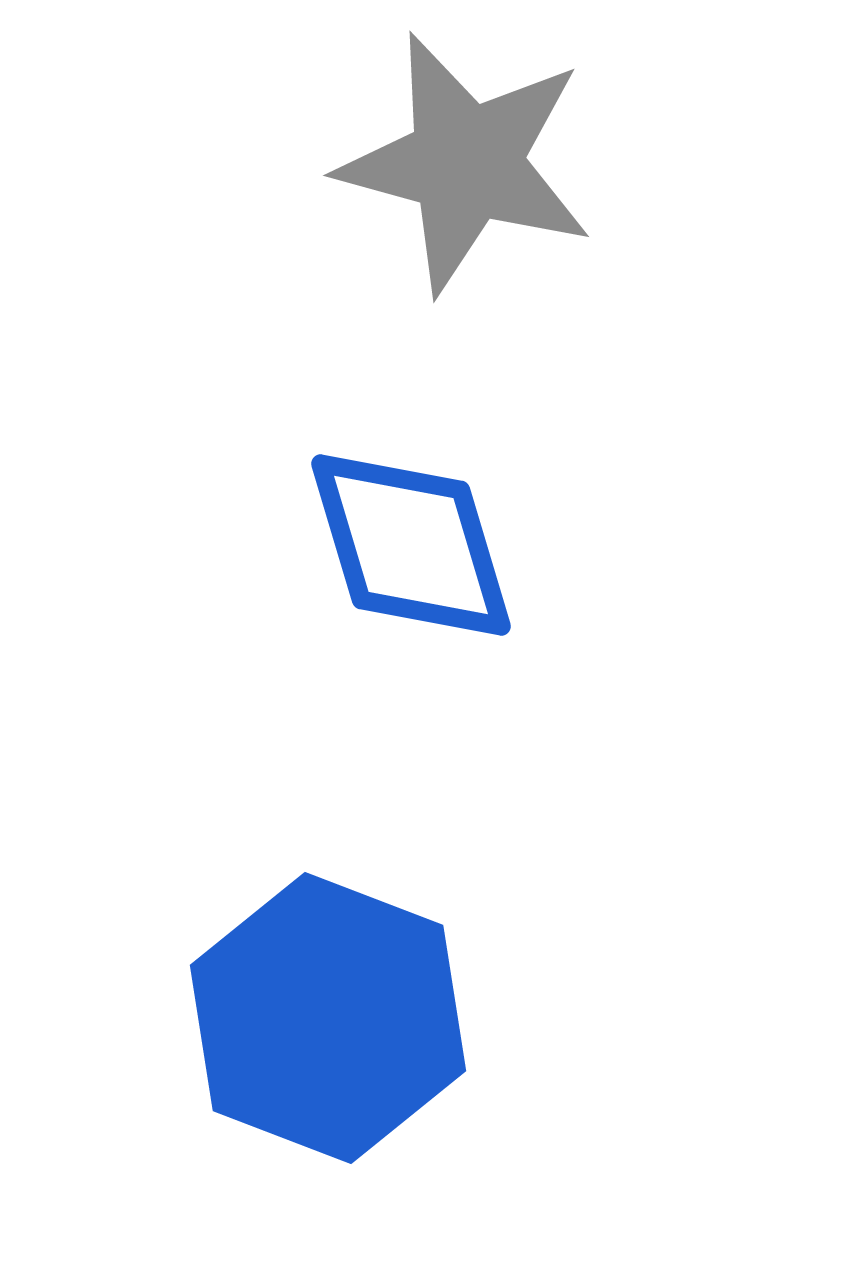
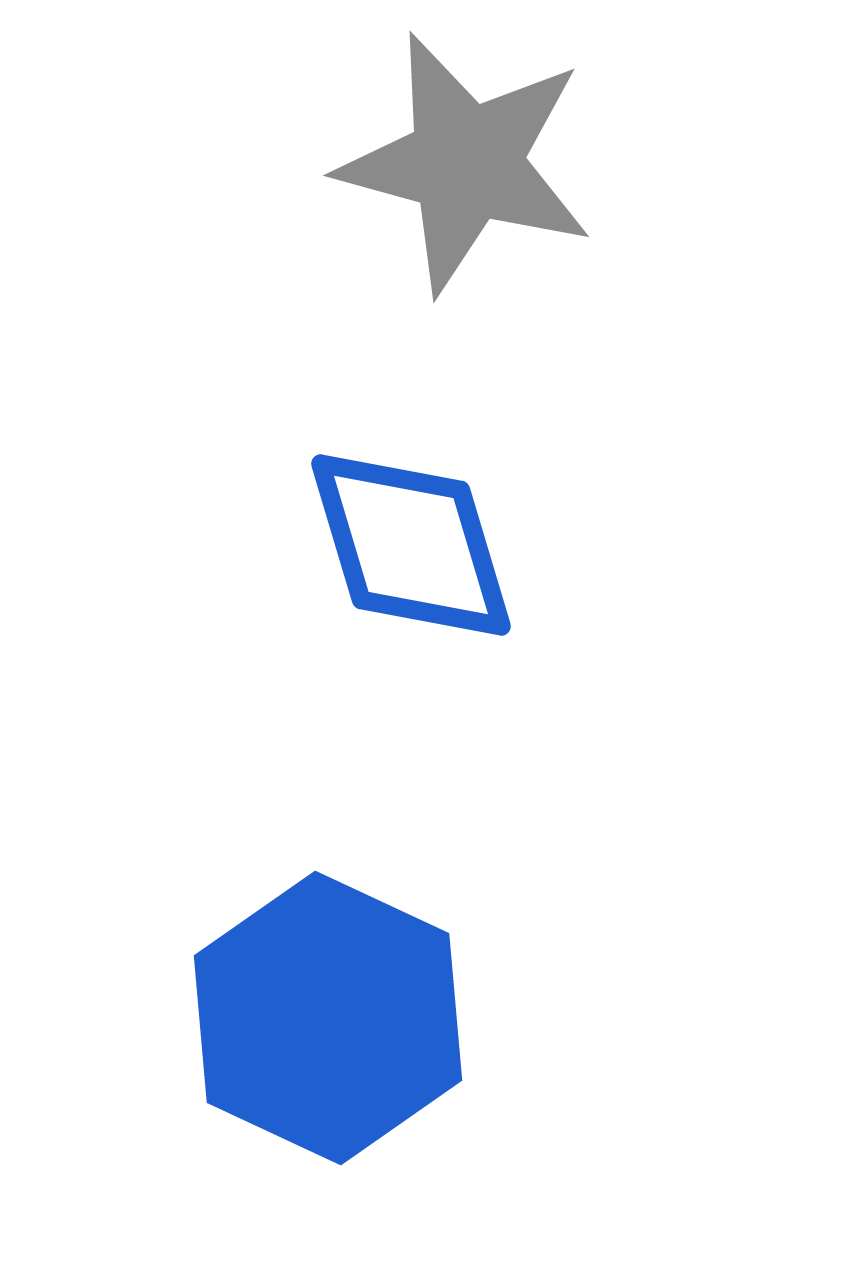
blue hexagon: rotated 4 degrees clockwise
